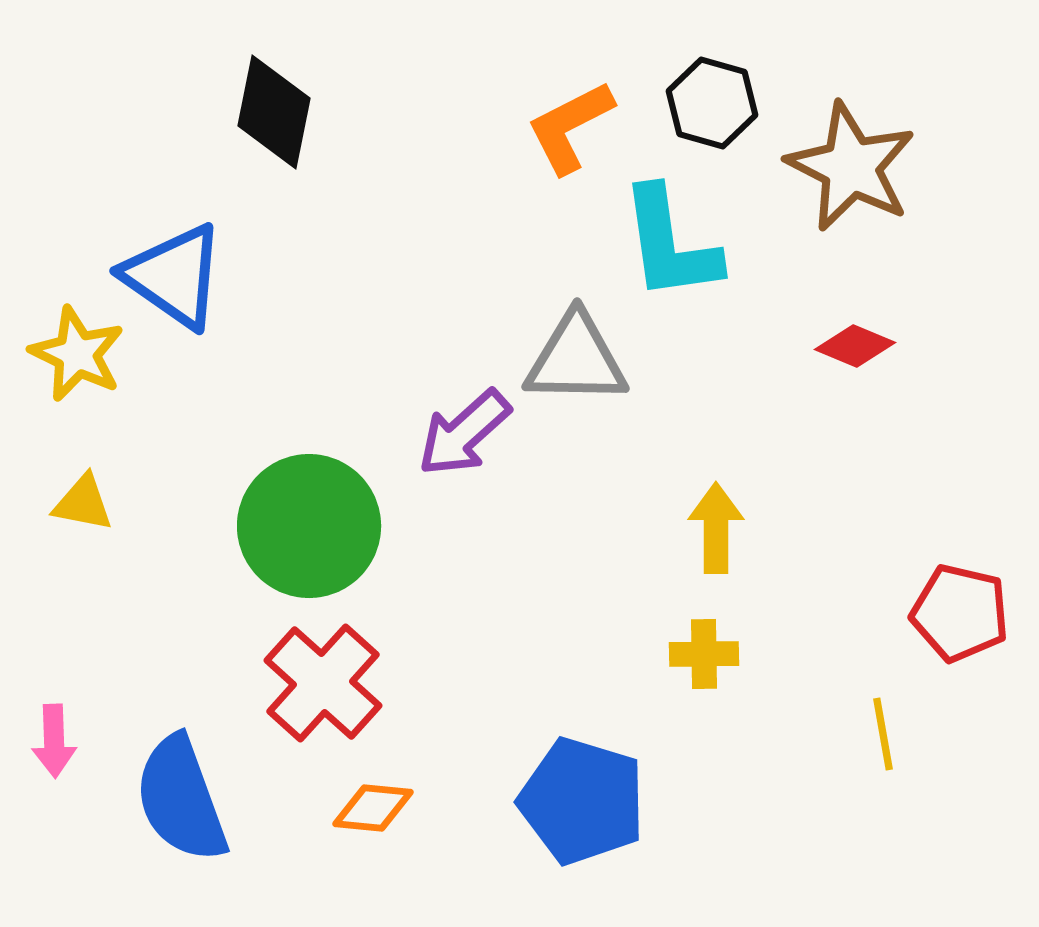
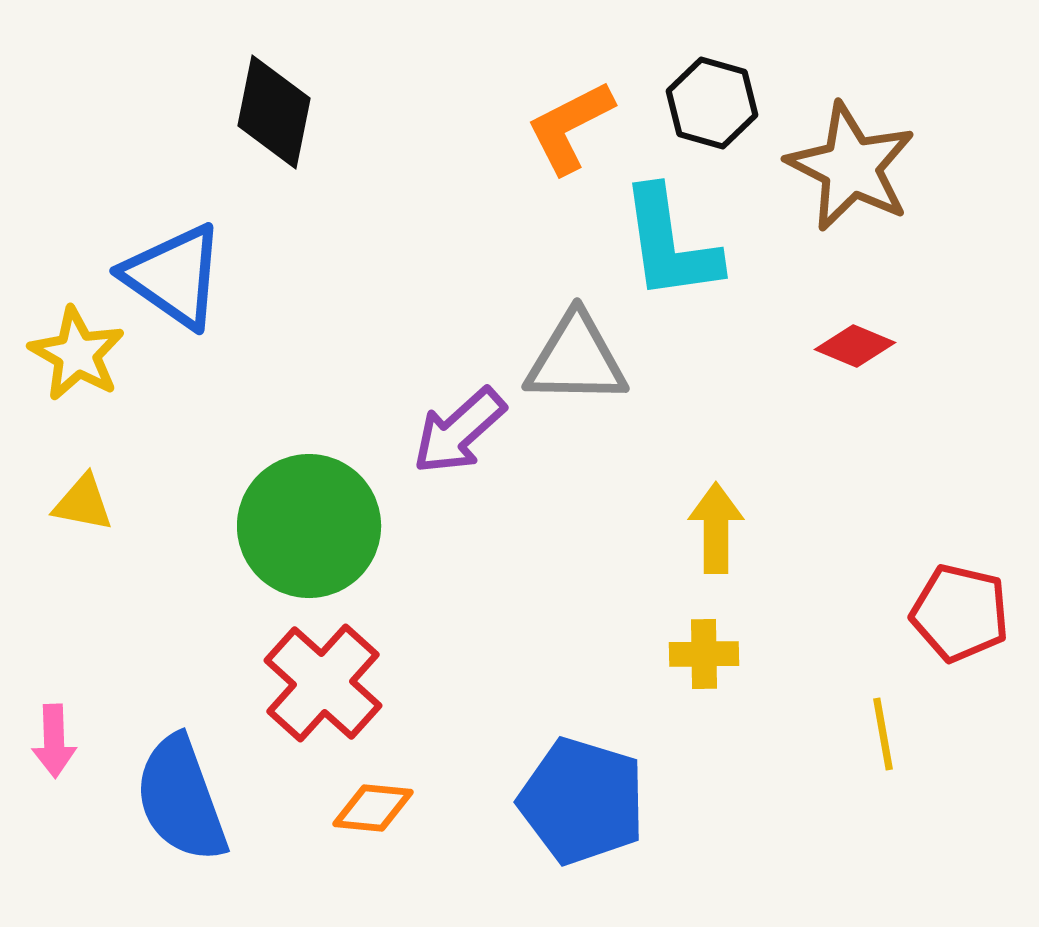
yellow star: rotated 4 degrees clockwise
purple arrow: moved 5 px left, 2 px up
